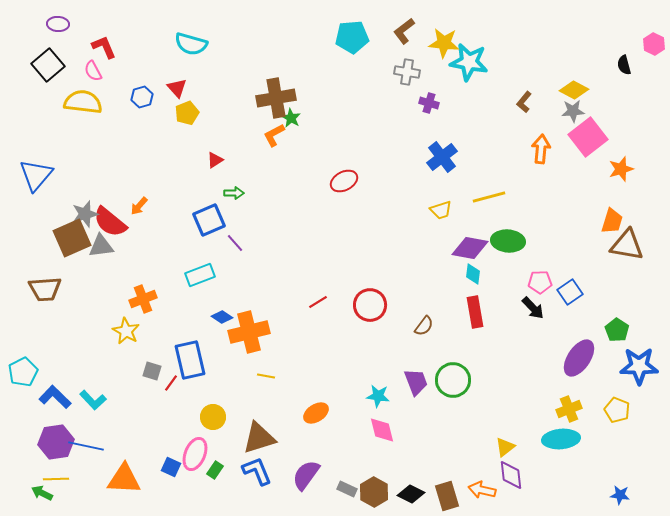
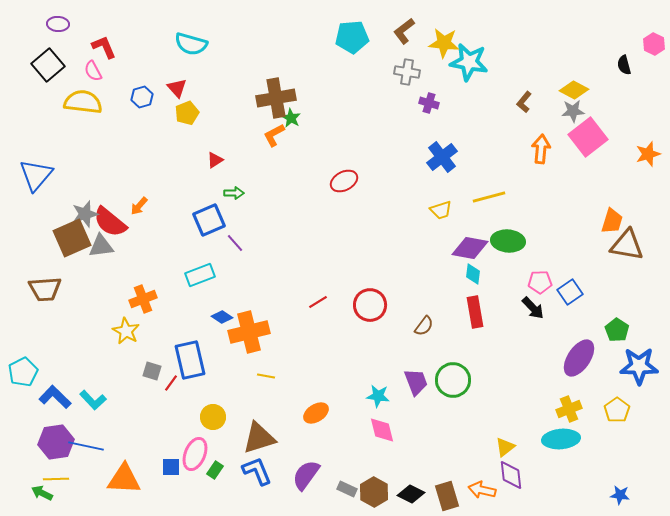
orange star at (621, 169): moved 27 px right, 15 px up
yellow pentagon at (617, 410): rotated 15 degrees clockwise
blue square at (171, 467): rotated 24 degrees counterclockwise
